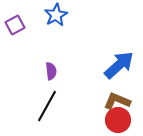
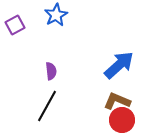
red circle: moved 4 px right
